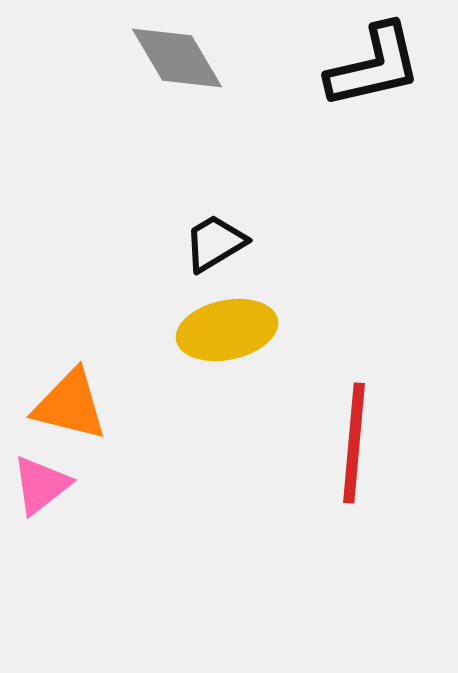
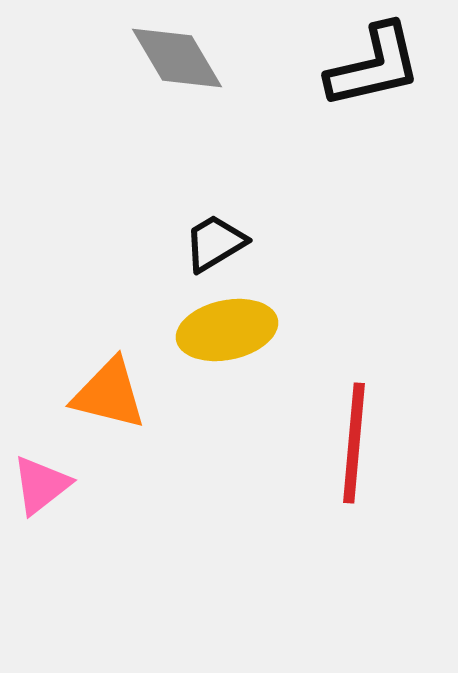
orange triangle: moved 39 px right, 11 px up
